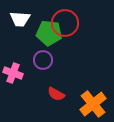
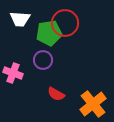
green pentagon: rotated 15 degrees counterclockwise
